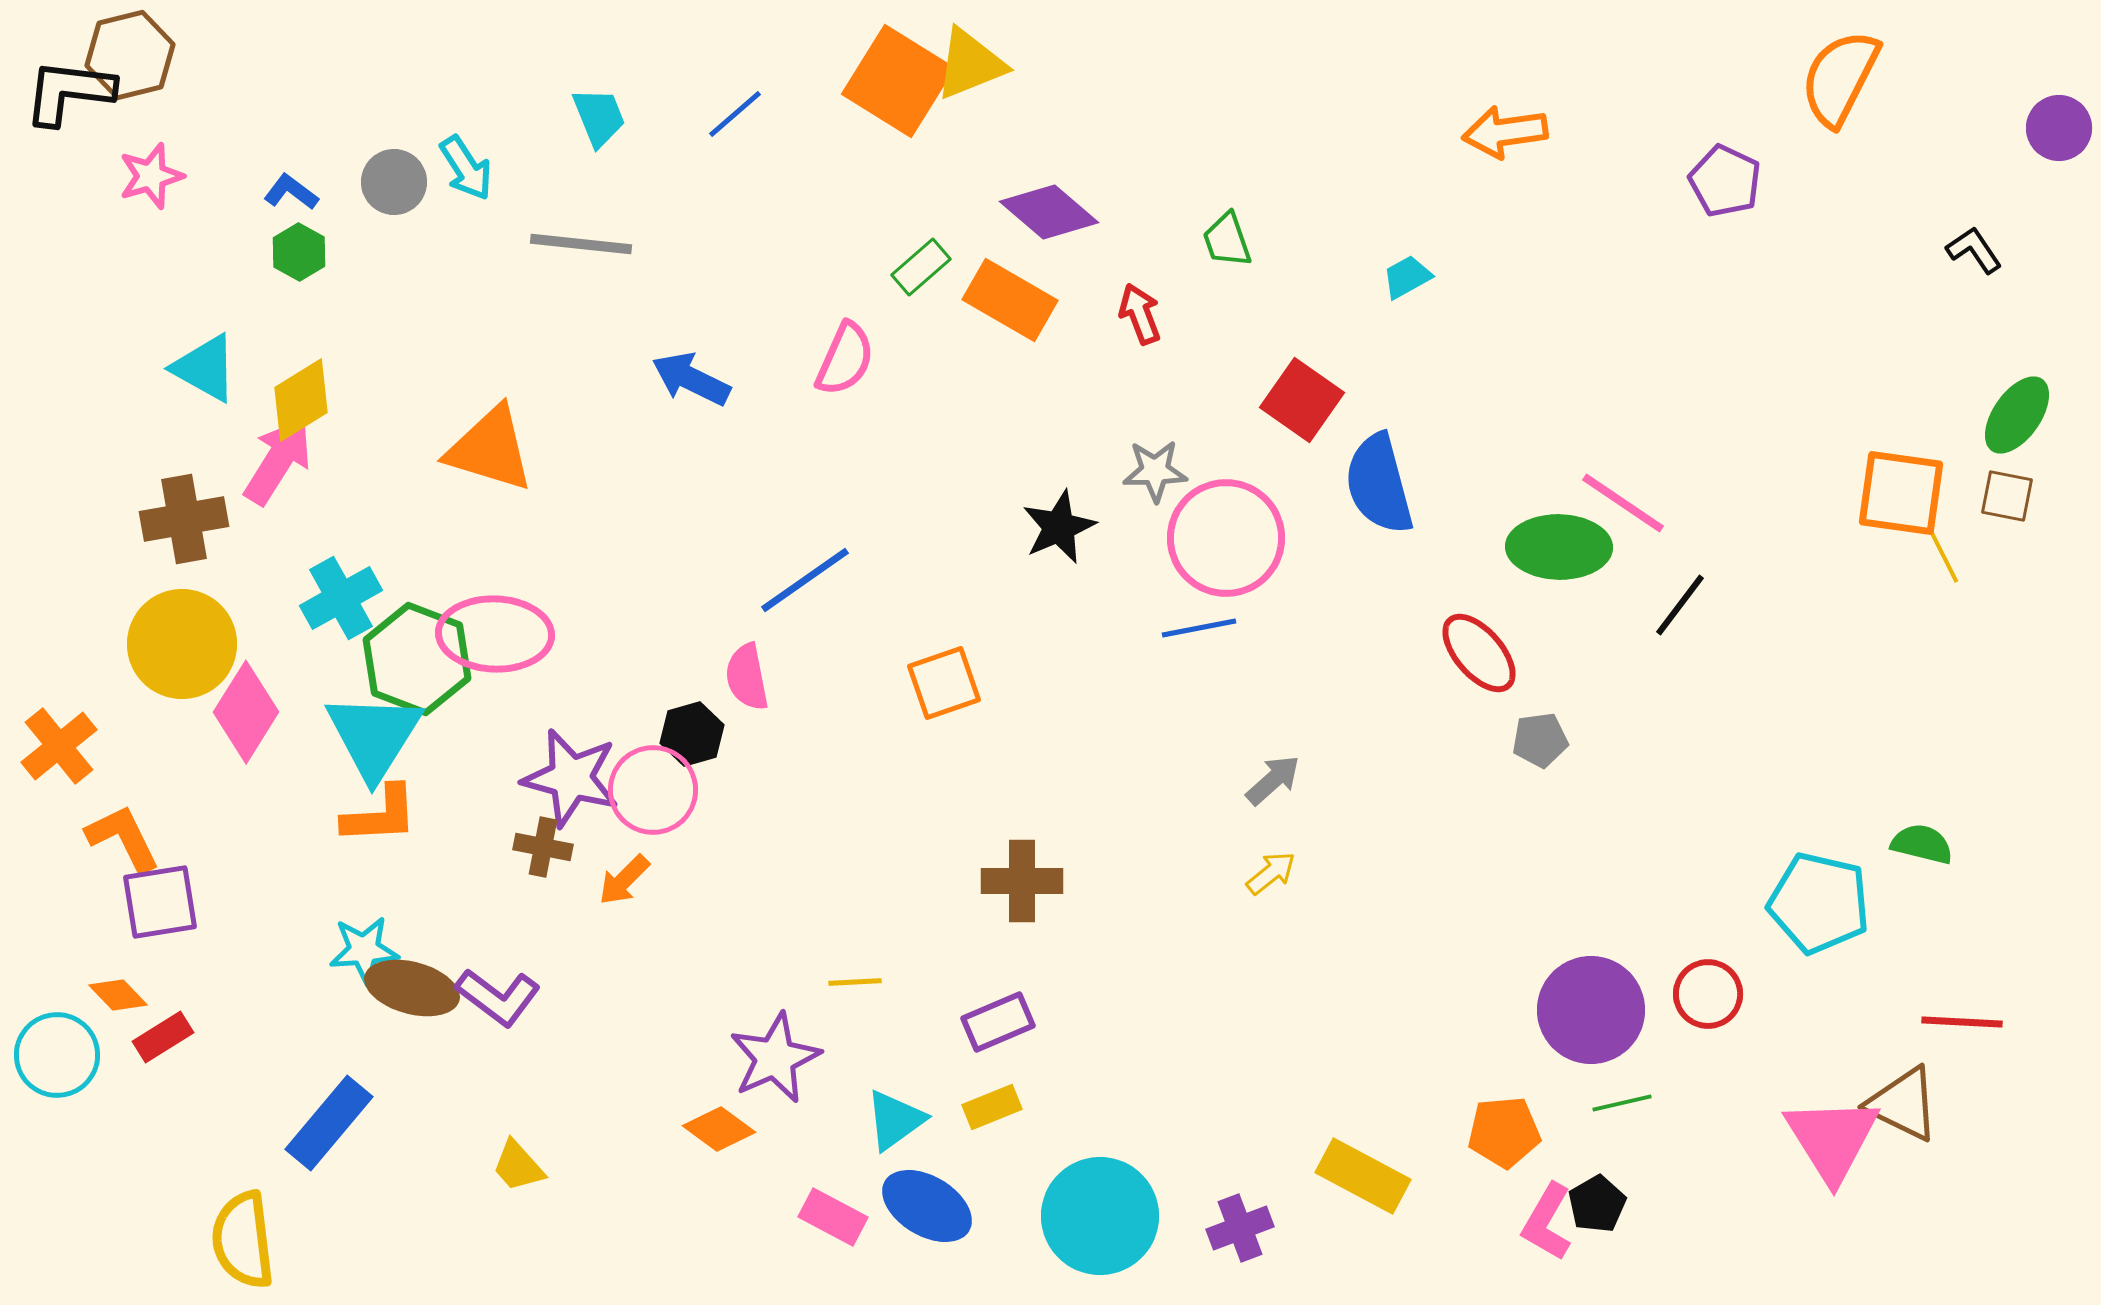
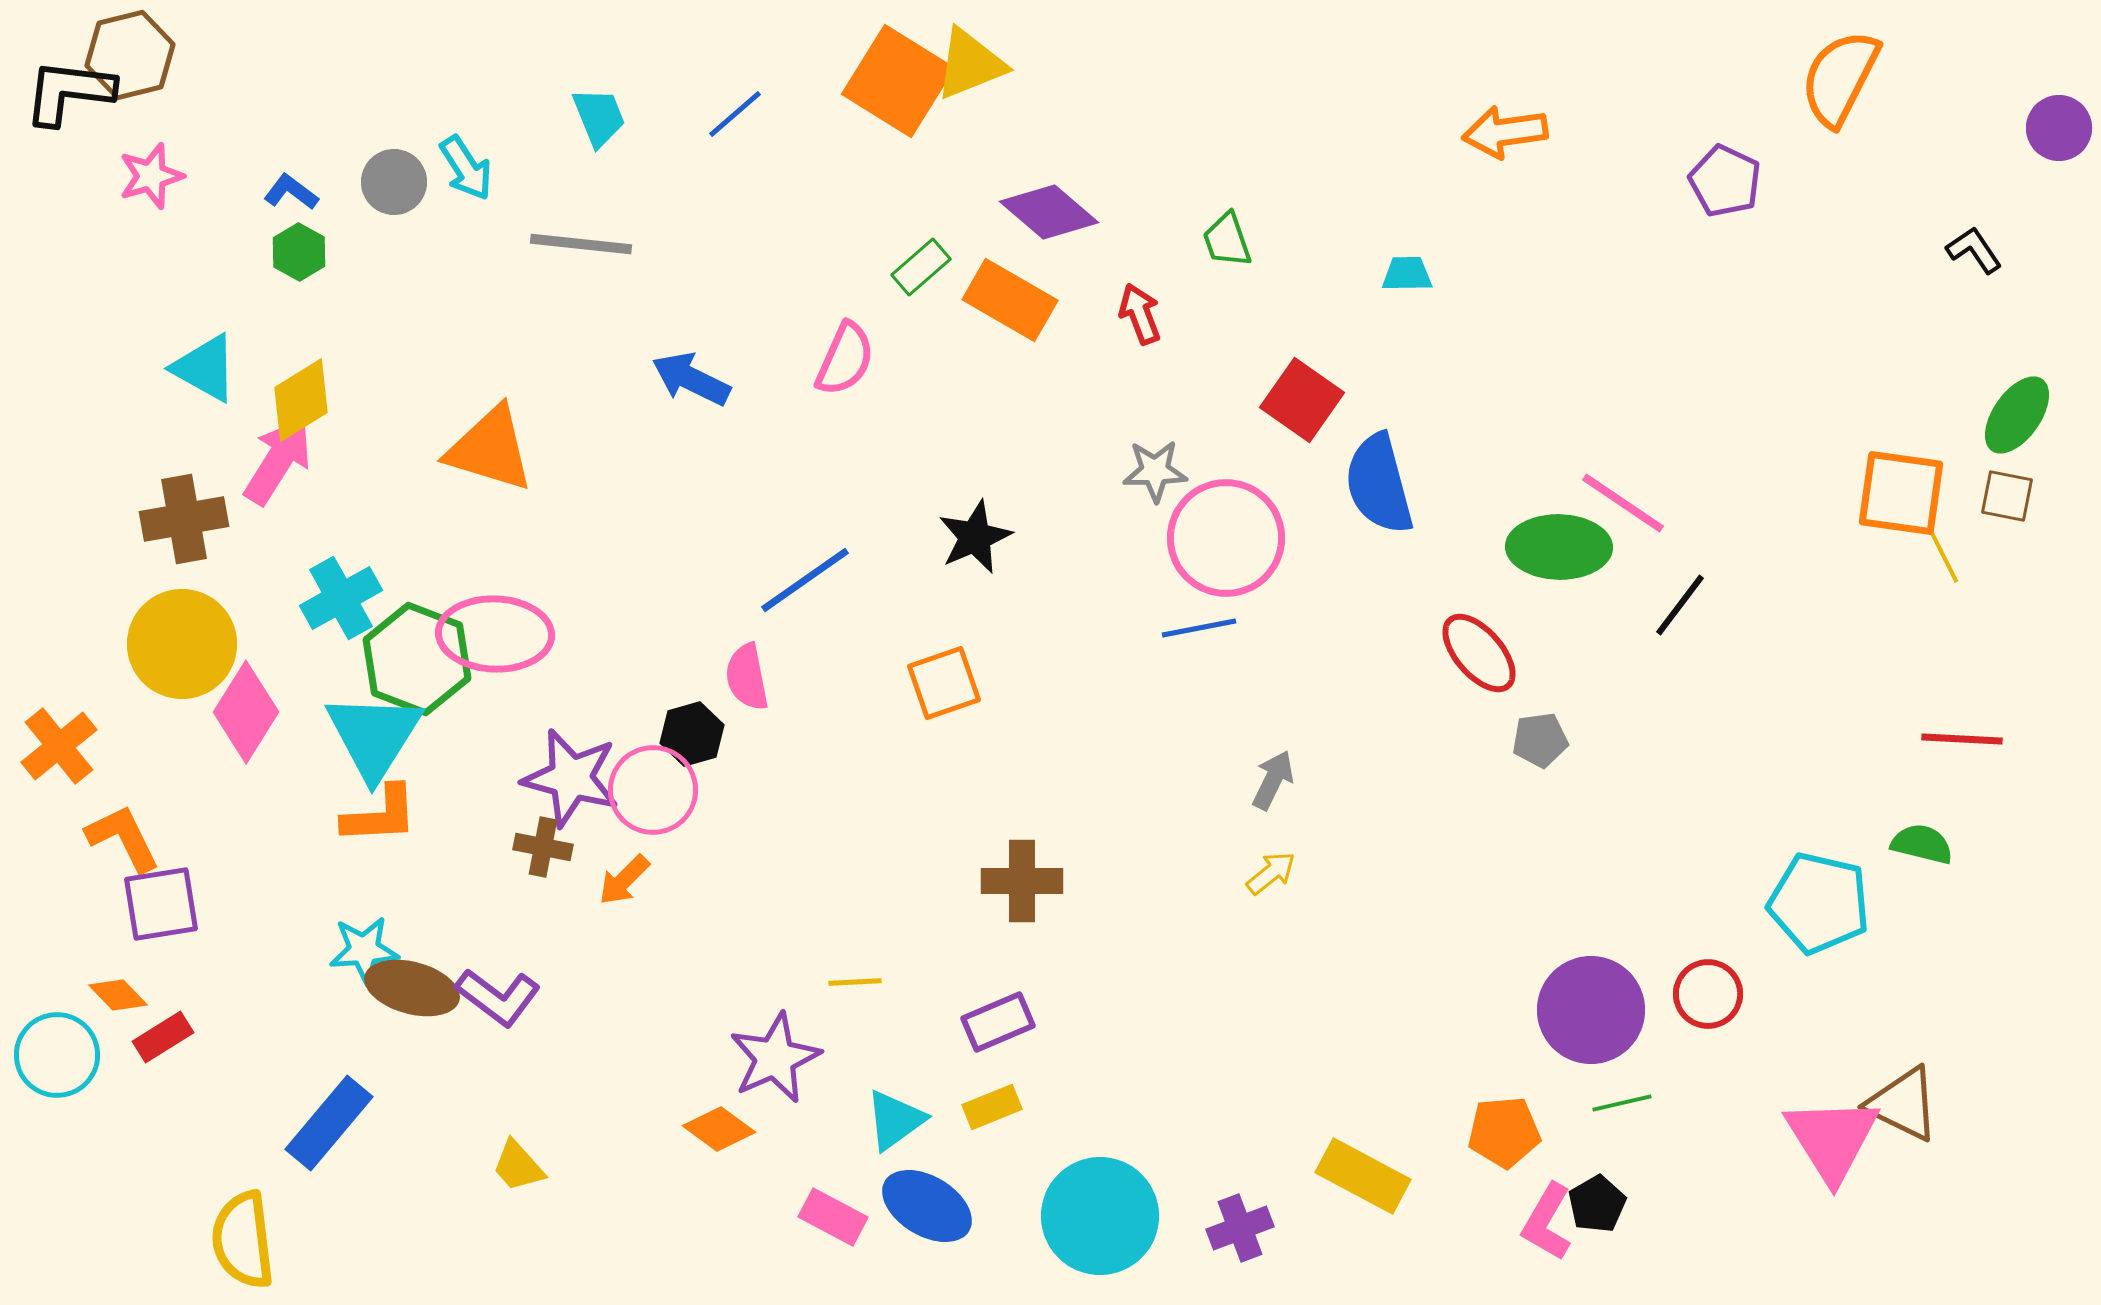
cyan trapezoid at (1407, 277): moved 3 px up; rotated 28 degrees clockwise
black star at (1059, 527): moved 84 px left, 10 px down
gray arrow at (1273, 780): rotated 22 degrees counterclockwise
purple square at (160, 902): moved 1 px right, 2 px down
red line at (1962, 1022): moved 283 px up
